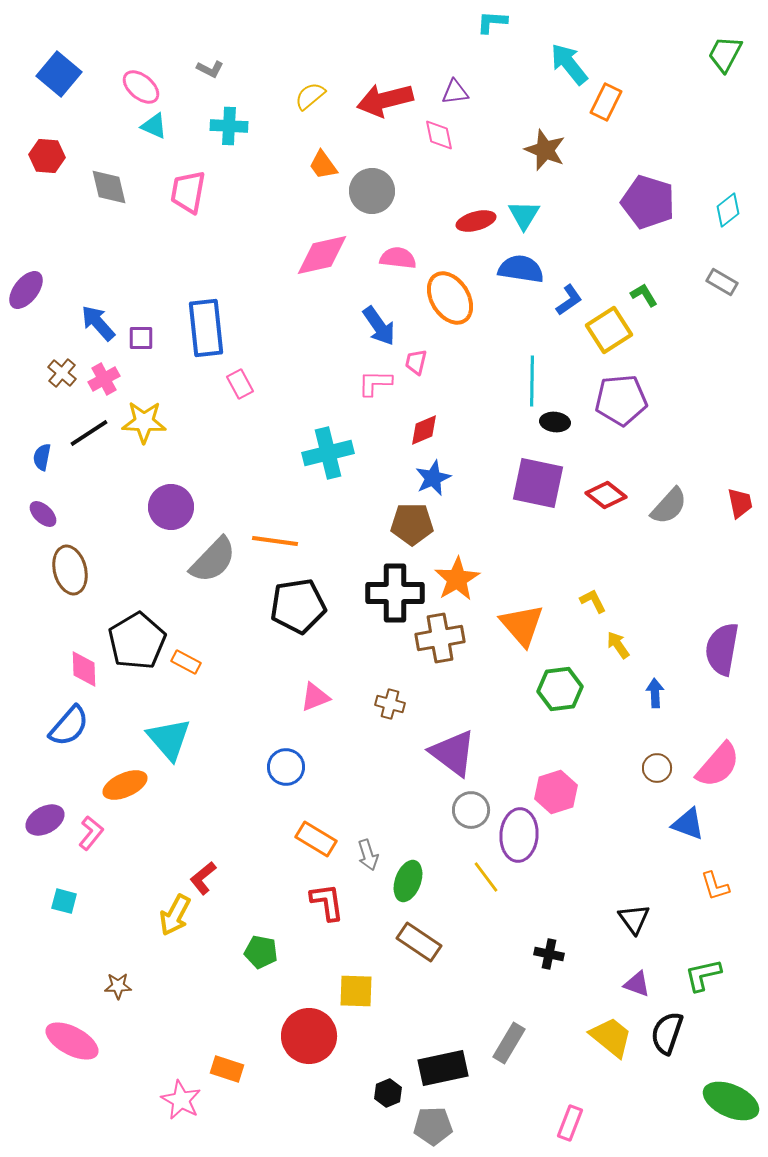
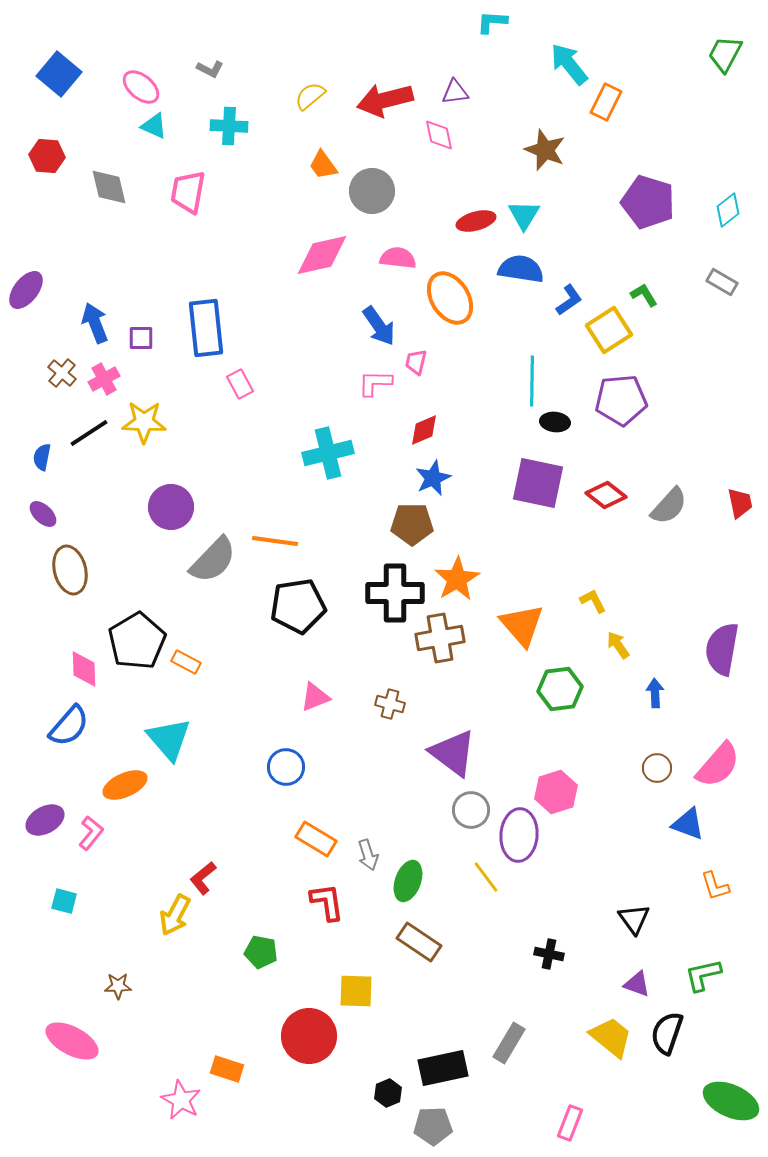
blue arrow at (98, 323): moved 3 px left; rotated 21 degrees clockwise
